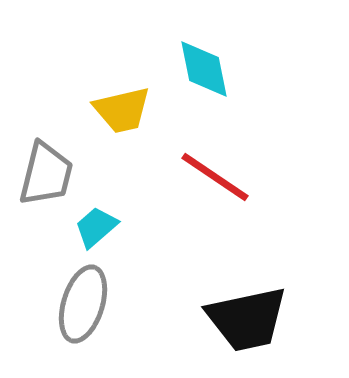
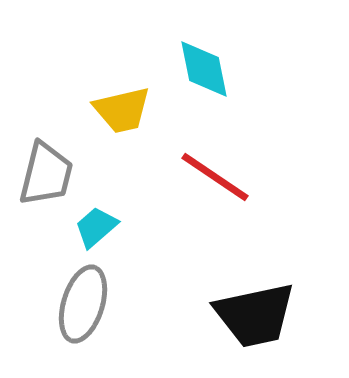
black trapezoid: moved 8 px right, 4 px up
